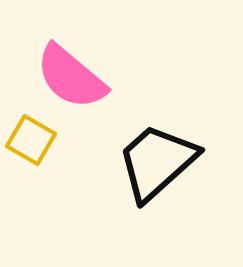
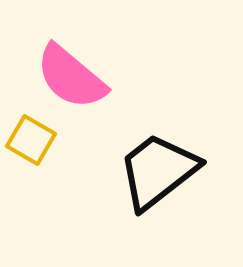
black trapezoid: moved 1 px right, 9 px down; rotated 4 degrees clockwise
